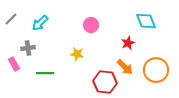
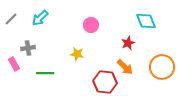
cyan arrow: moved 5 px up
orange circle: moved 6 px right, 3 px up
